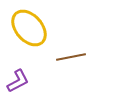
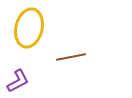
yellow ellipse: rotated 54 degrees clockwise
